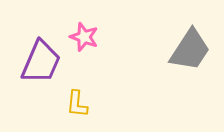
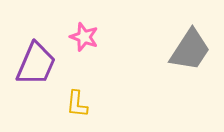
purple trapezoid: moved 5 px left, 2 px down
